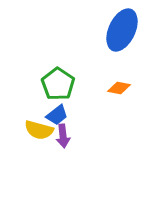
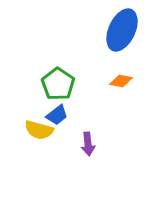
orange diamond: moved 2 px right, 7 px up
purple arrow: moved 25 px right, 8 px down
